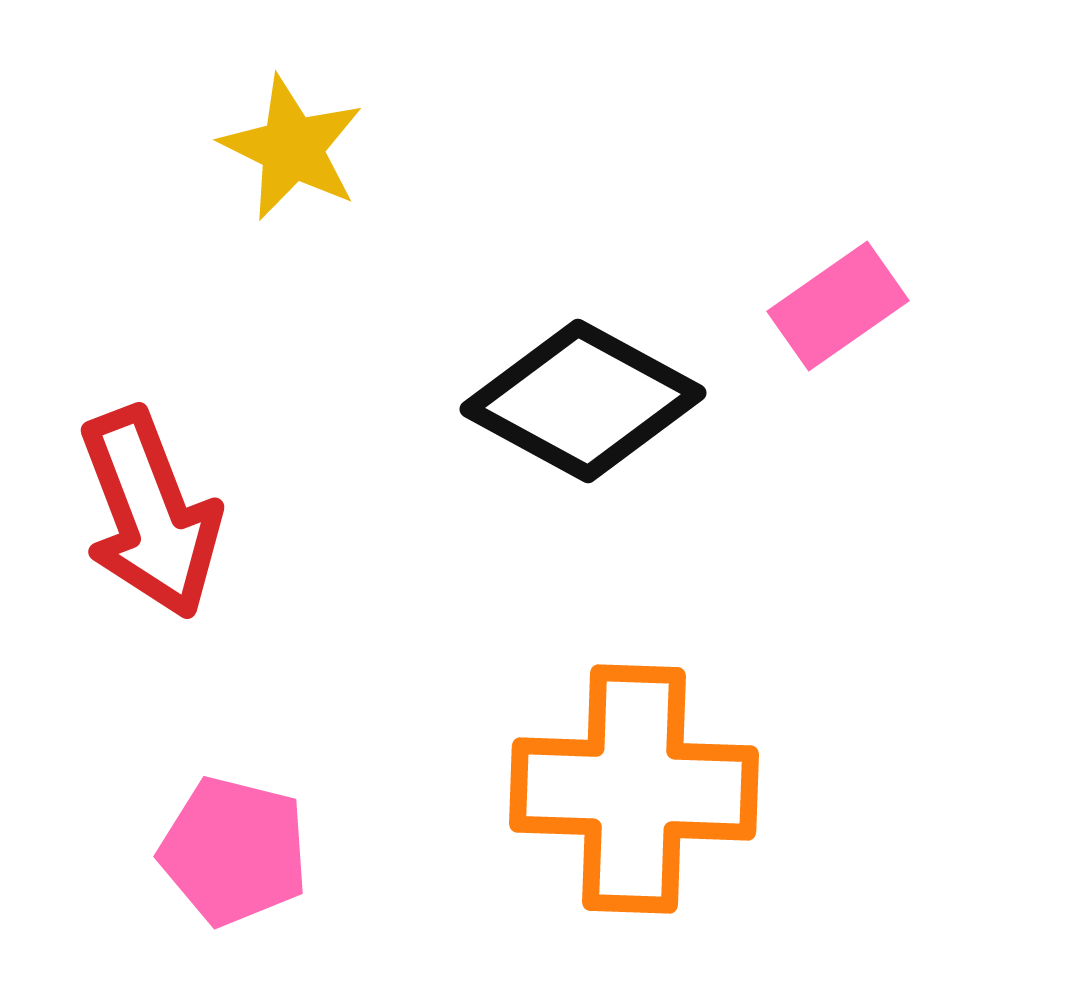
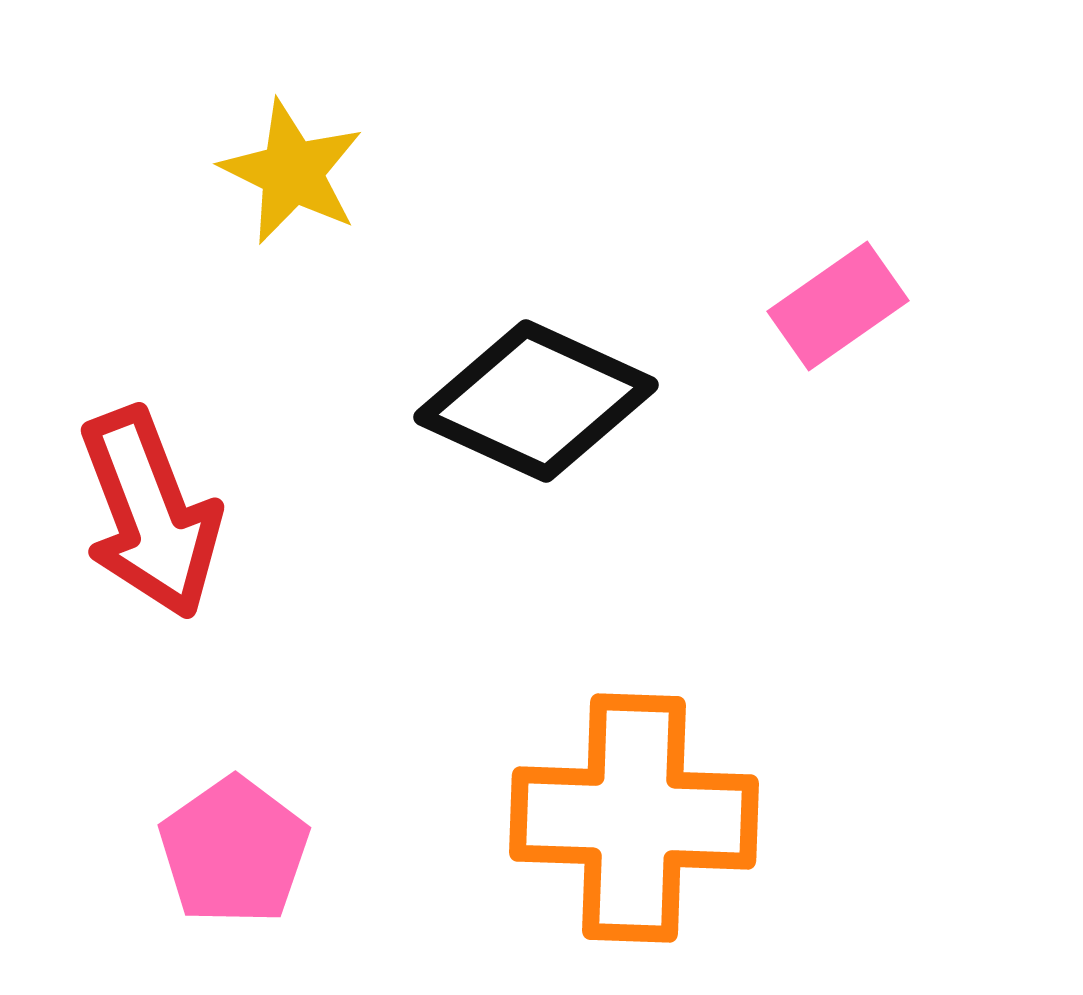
yellow star: moved 24 px down
black diamond: moved 47 px left; rotated 4 degrees counterclockwise
orange cross: moved 29 px down
pink pentagon: rotated 23 degrees clockwise
